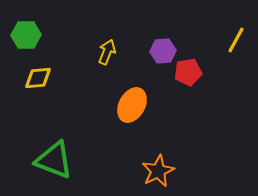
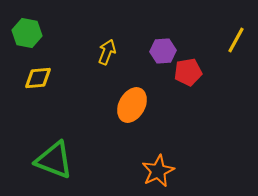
green hexagon: moved 1 px right, 2 px up; rotated 12 degrees clockwise
